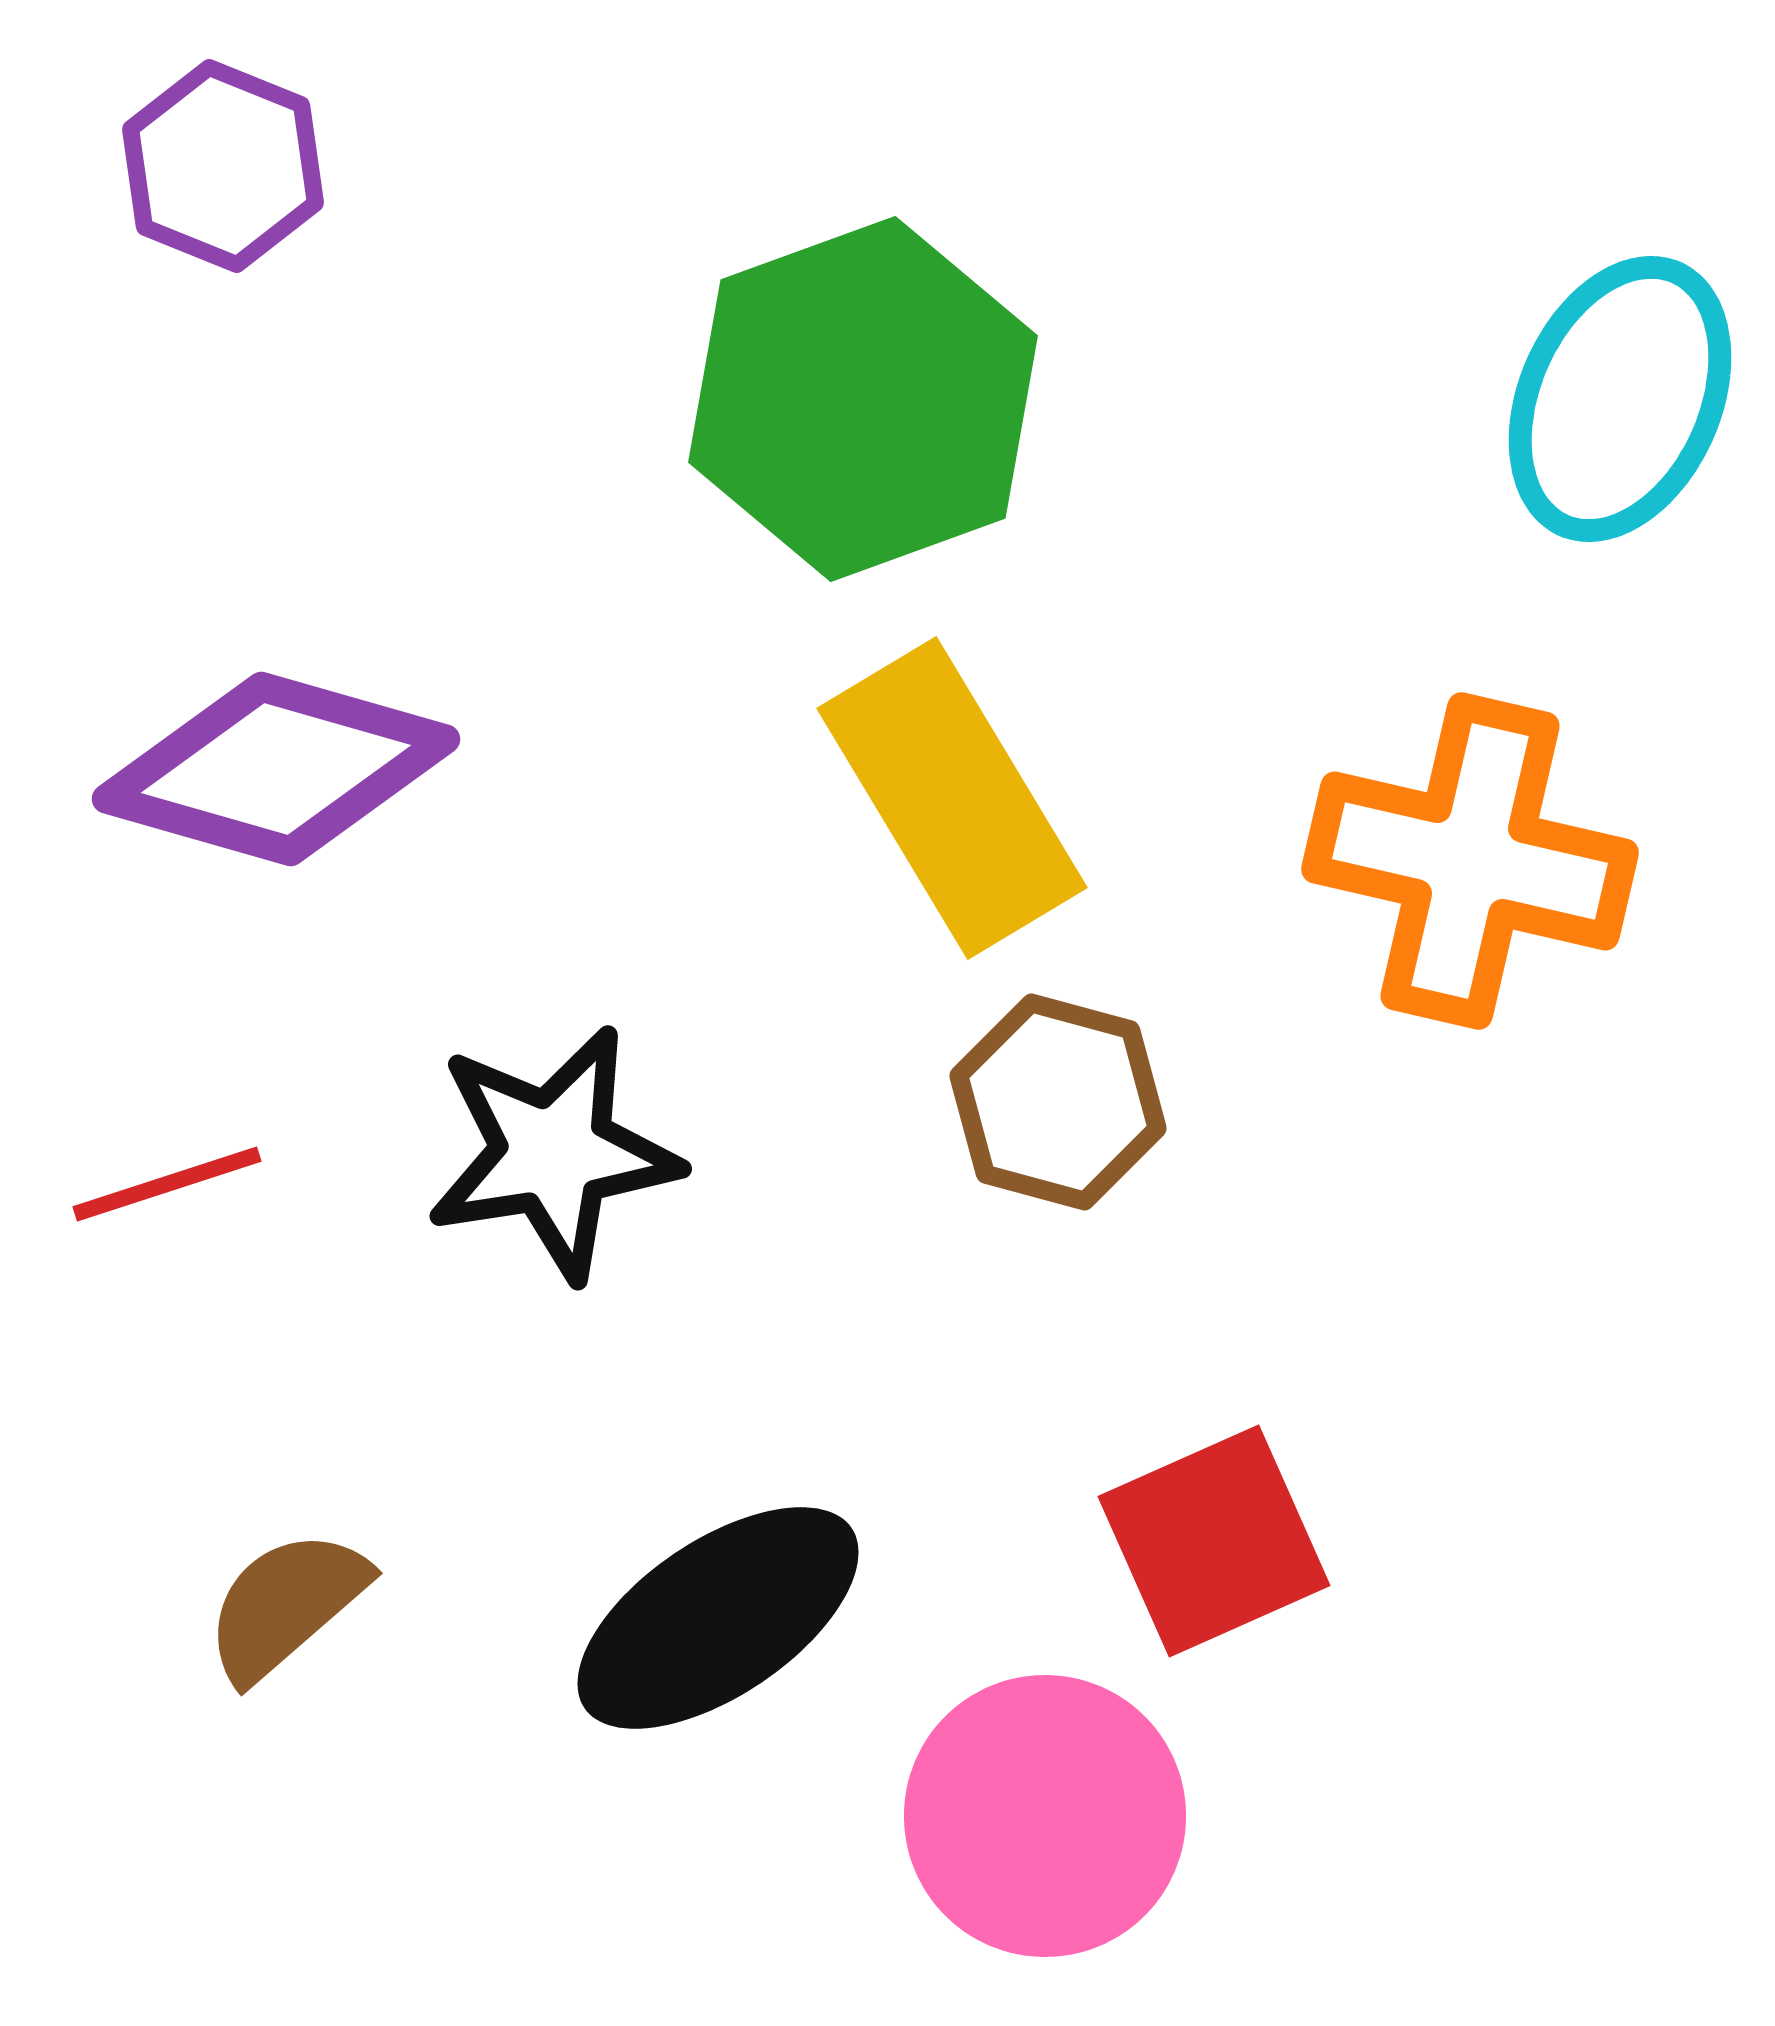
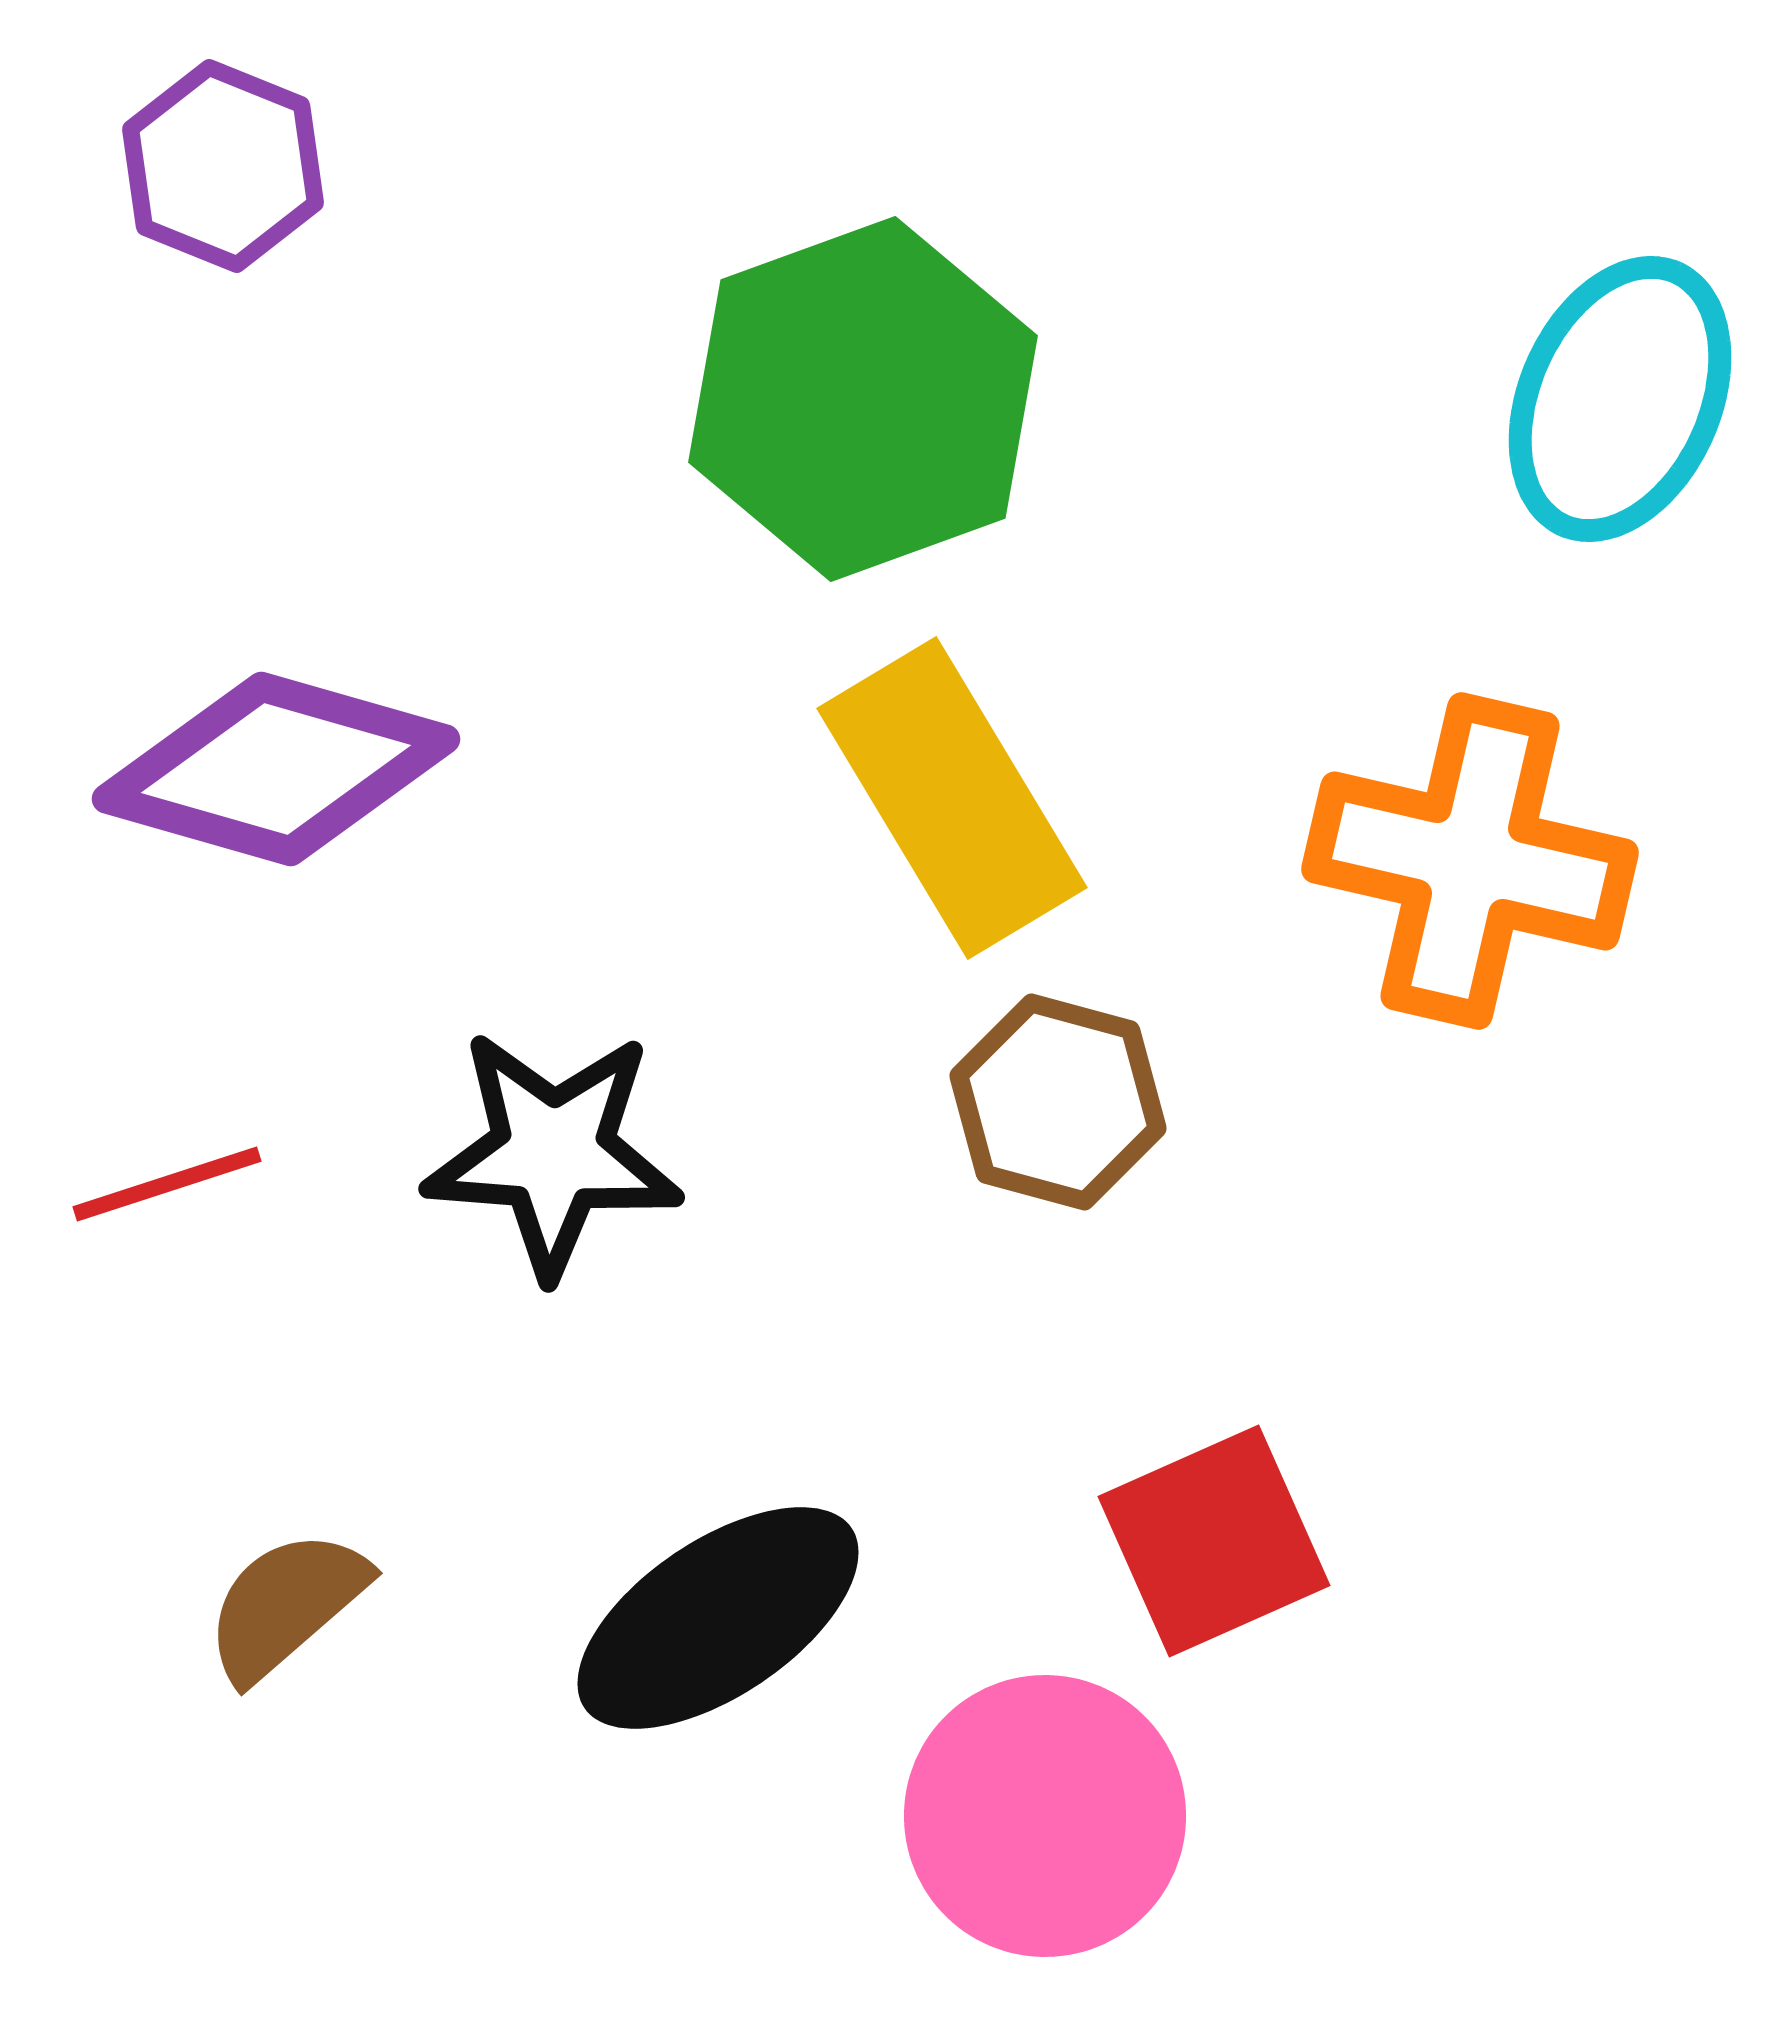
black star: rotated 13 degrees clockwise
